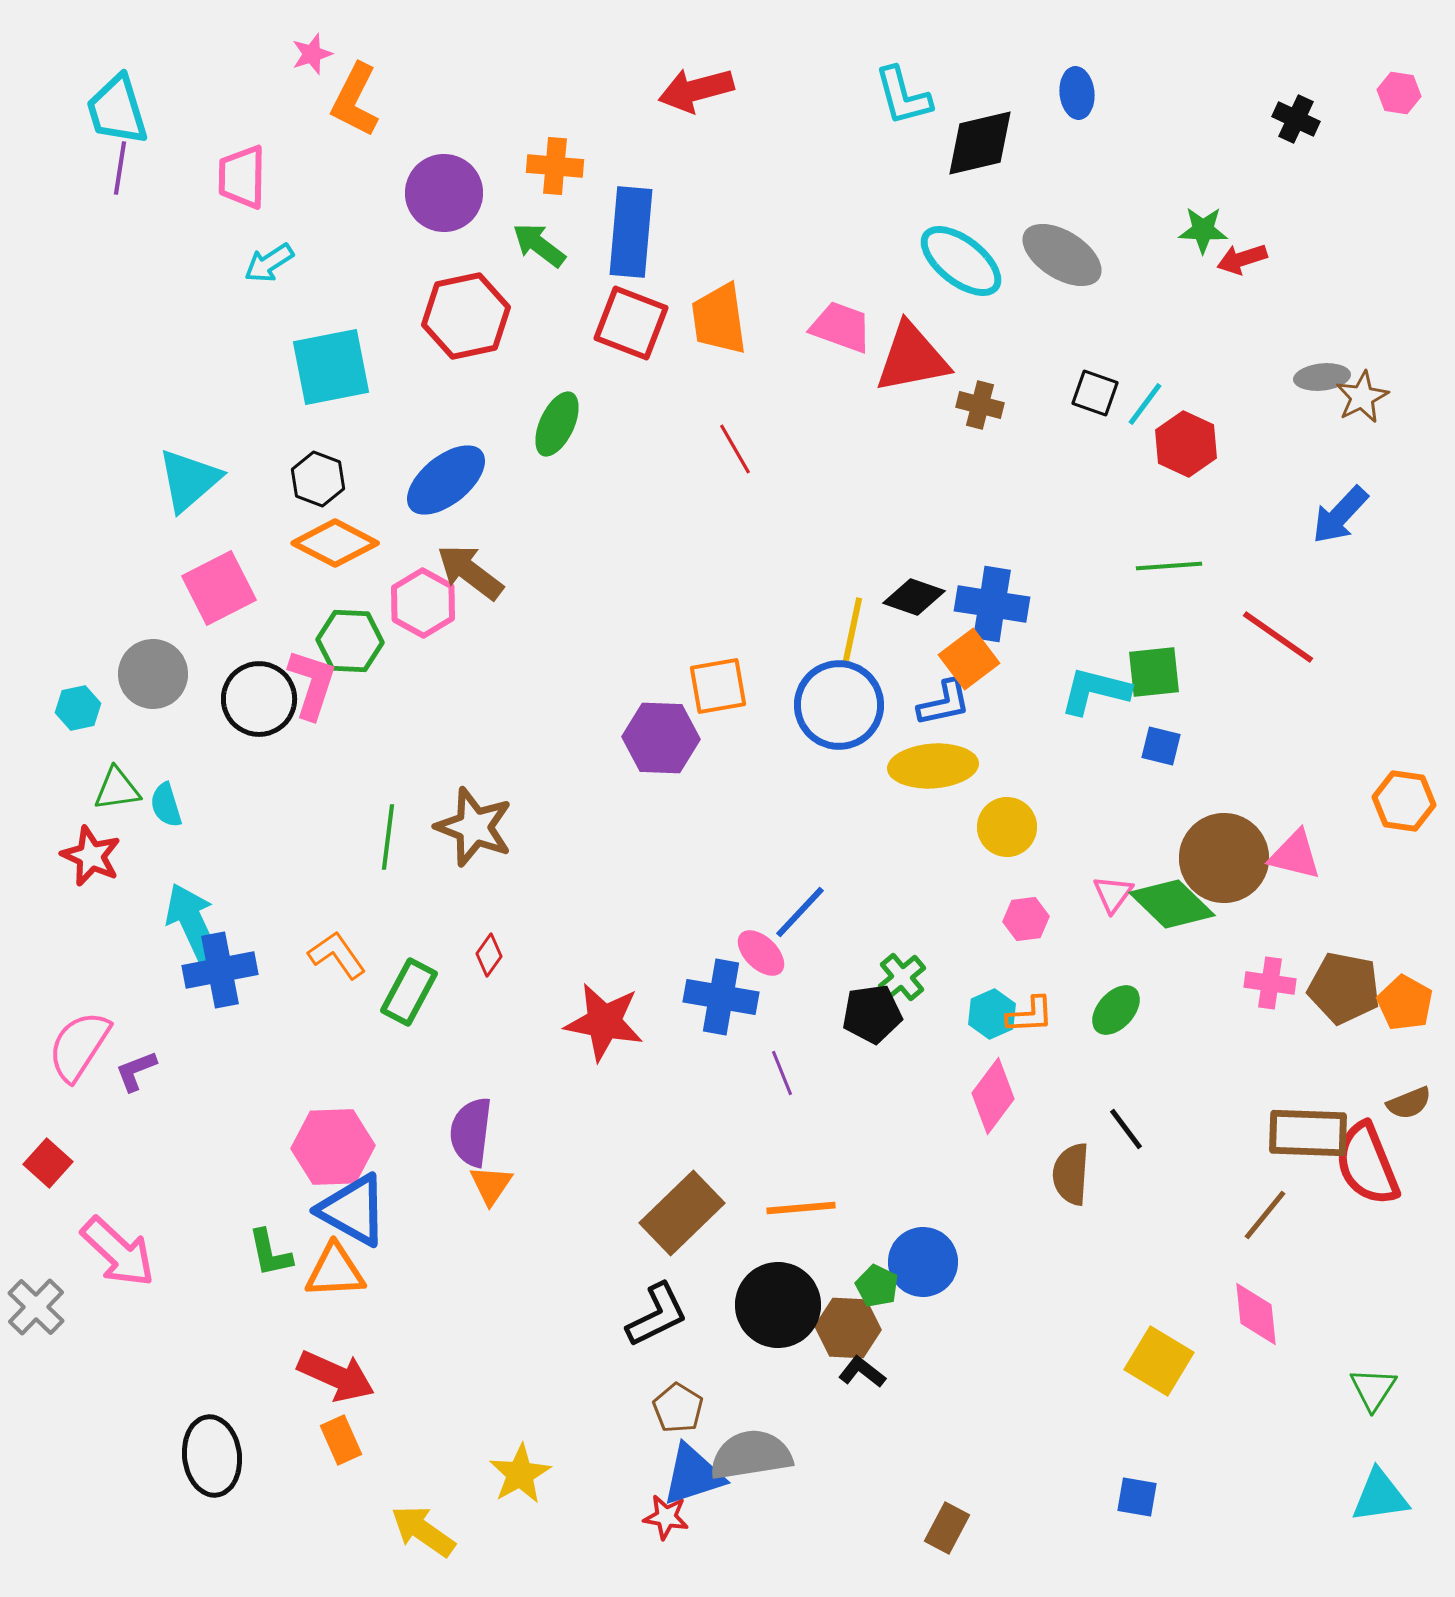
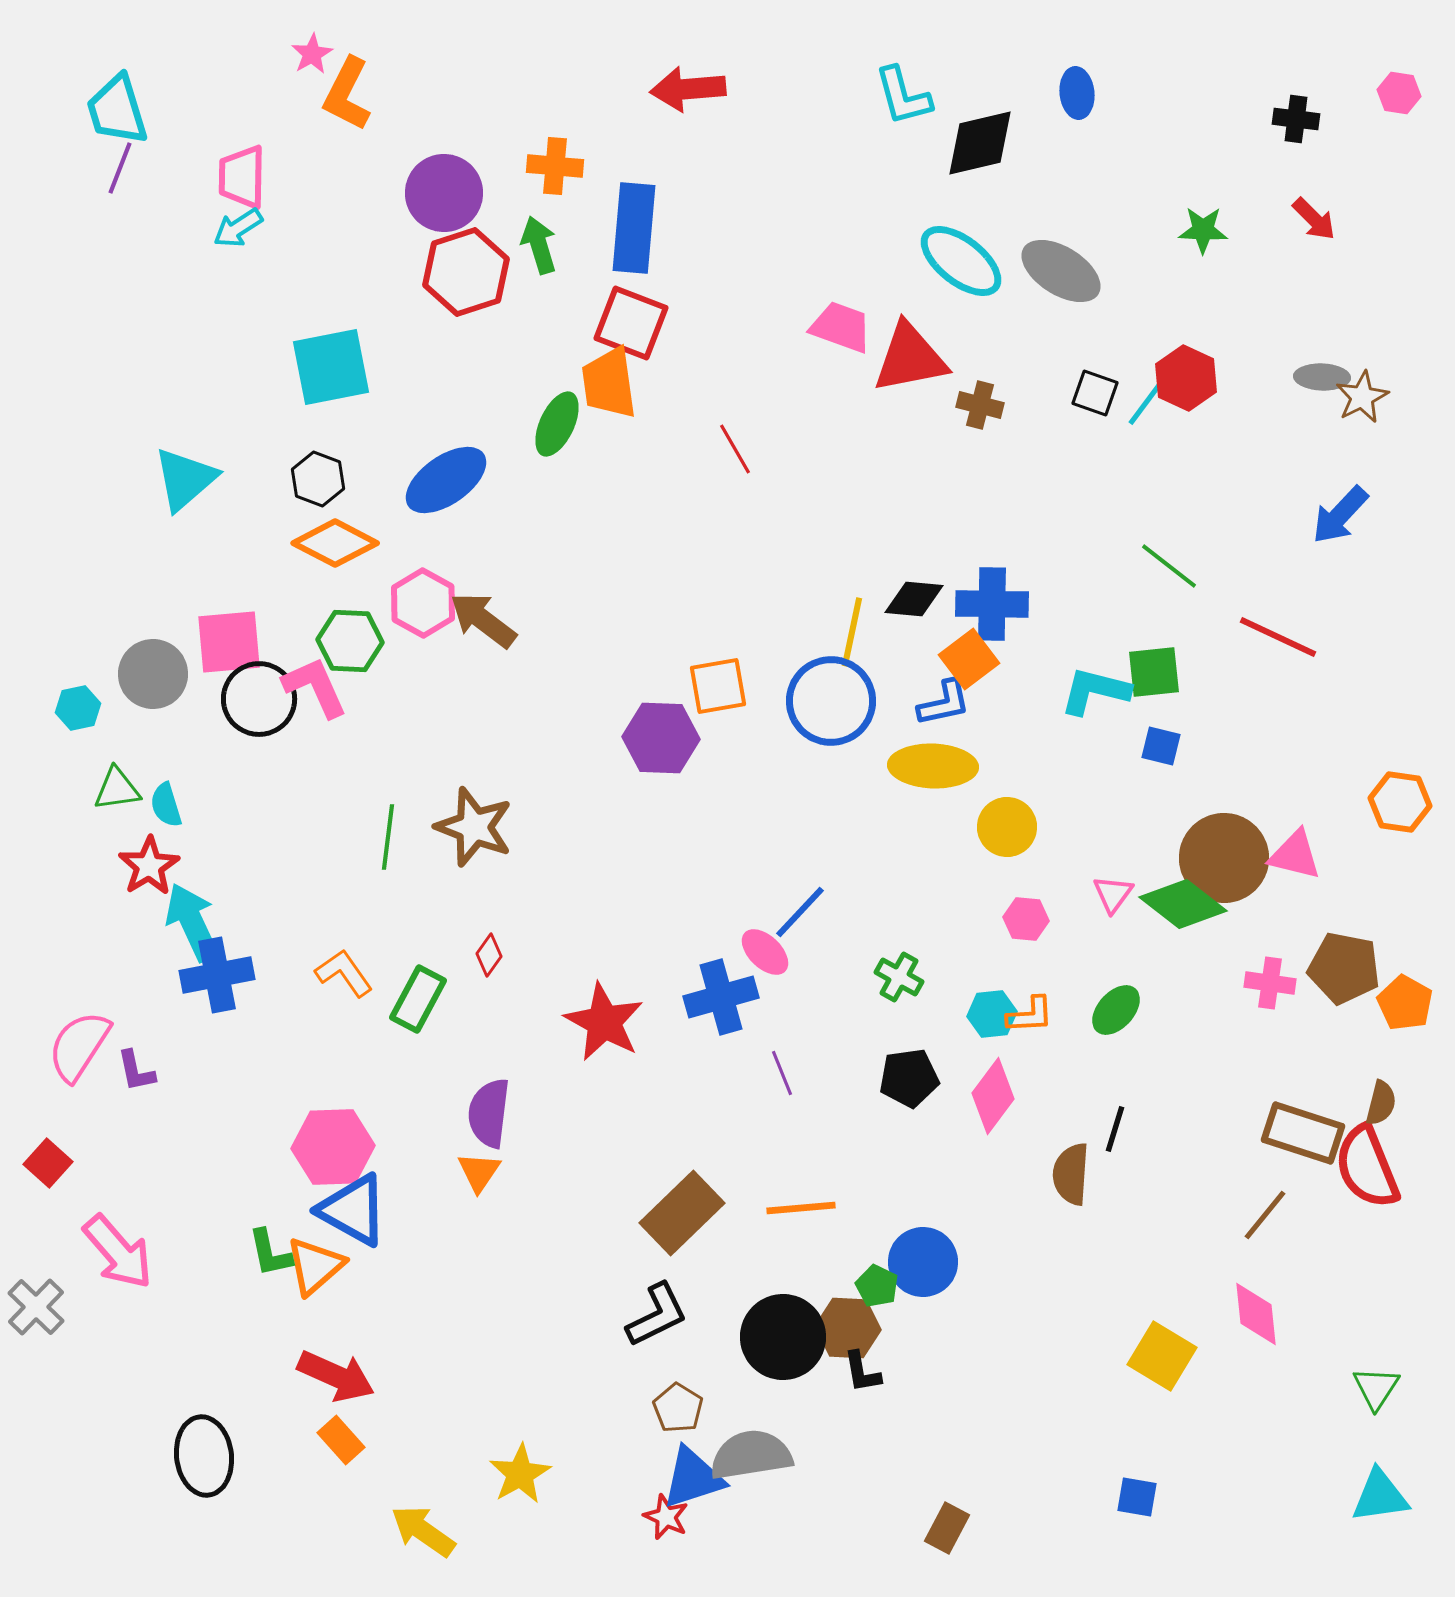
pink star at (312, 54): rotated 12 degrees counterclockwise
red arrow at (696, 90): moved 8 px left, 1 px up; rotated 10 degrees clockwise
orange L-shape at (355, 100): moved 8 px left, 6 px up
black cross at (1296, 119): rotated 18 degrees counterclockwise
purple line at (120, 168): rotated 12 degrees clockwise
blue rectangle at (631, 232): moved 3 px right, 4 px up
green arrow at (539, 245): rotated 36 degrees clockwise
gray ellipse at (1062, 255): moved 1 px left, 16 px down
red arrow at (1242, 259): moved 72 px right, 40 px up; rotated 117 degrees counterclockwise
cyan arrow at (269, 263): moved 31 px left, 35 px up
red hexagon at (466, 316): moved 44 px up; rotated 6 degrees counterclockwise
orange trapezoid at (719, 319): moved 110 px left, 64 px down
red triangle at (912, 358): moved 2 px left
gray ellipse at (1322, 377): rotated 8 degrees clockwise
red hexagon at (1186, 444): moved 66 px up
cyan triangle at (189, 480): moved 4 px left, 1 px up
blue ellipse at (446, 480): rotated 4 degrees clockwise
green line at (1169, 566): rotated 42 degrees clockwise
brown arrow at (470, 572): moved 13 px right, 48 px down
pink square at (219, 588): moved 10 px right, 54 px down; rotated 22 degrees clockwise
black diamond at (914, 597): moved 2 px down; rotated 14 degrees counterclockwise
blue cross at (992, 604): rotated 8 degrees counterclockwise
red line at (1278, 637): rotated 10 degrees counterclockwise
pink L-shape at (312, 684): moved 3 px right, 3 px down; rotated 42 degrees counterclockwise
blue circle at (839, 705): moved 8 px left, 4 px up
yellow ellipse at (933, 766): rotated 6 degrees clockwise
orange hexagon at (1404, 801): moved 4 px left, 1 px down
red star at (91, 856): moved 58 px right, 10 px down; rotated 16 degrees clockwise
green diamond at (1172, 904): moved 11 px right; rotated 6 degrees counterclockwise
pink hexagon at (1026, 919): rotated 12 degrees clockwise
pink ellipse at (761, 953): moved 4 px right, 1 px up
orange L-shape at (337, 955): moved 7 px right, 18 px down
blue cross at (220, 970): moved 3 px left, 5 px down
green cross at (902, 977): moved 3 px left; rotated 21 degrees counterclockwise
brown pentagon at (1344, 988): moved 20 px up
green rectangle at (409, 992): moved 9 px right, 7 px down
blue cross at (721, 997): rotated 26 degrees counterclockwise
black pentagon at (872, 1014): moved 37 px right, 64 px down
cyan hexagon at (992, 1014): rotated 18 degrees clockwise
red star at (604, 1022): rotated 18 degrees clockwise
purple L-shape at (136, 1071): rotated 81 degrees counterclockwise
brown semicircle at (1409, 1103): moved 28 px left; rotated 54 degrees counterclockwise
black line at (1126, 1129): moved 11 px left; rotated 54 degrees clockwise
purple semicircle at (471, 1132): moved 18 px right, 19 px up
brown rectangle at (1308, 1133): moved 5 px left; rotated 16 degrees clockwise
red semicircle at (1367, 1164): moved 3 px down
orange triangle at (491, 1185): moved 12 px left, 13 px up
pink arrow at (118, 1252): rotated 6 degrees clockwise
orange triangle at (335, 1271): moved 20 px left, 5 px up; rotated 38 degrees counterclockwise
black circle at (778, 1305): moved 5 px right, 32 px down
yellow square at (1159, 1361): moved 3 px right, 5 px up
black L-shape at (862, 1372): rotated 138 degrees counterclockwise
green triangle at (1373, 1389): moved 3 px right, 1 px up
orange rectangle at (341, 1440): rotated 18 degrees counterclockwise
black ellipse at (212, 1456): moved 8 px left
blue triangle at (693, 1475): moved 3 px down
red star at (666, 1517): rotated 15 degrees clockwise
